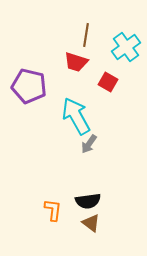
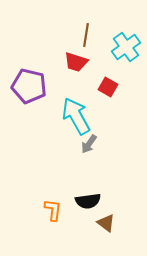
red square: moved 5 px down
brown triangle: moved 15 px right
